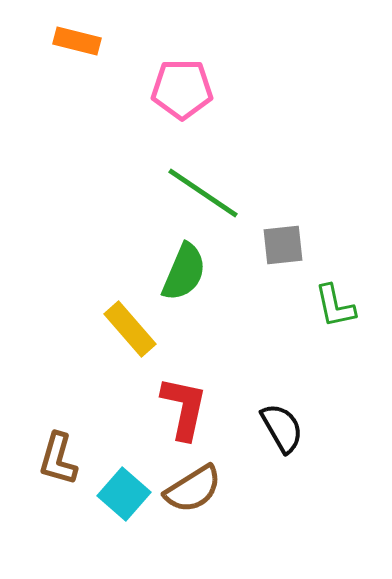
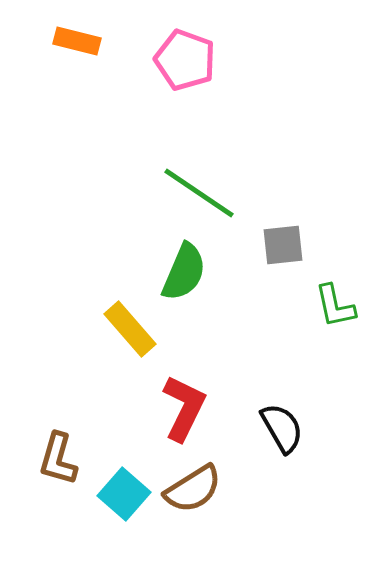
pink pentagon: moved 3 px right, 29 px up; rotated 20 degrees clockwise
green line: moved 4 px left
red L-shape: rotated 14 degrees clockwise
